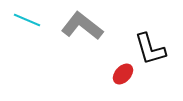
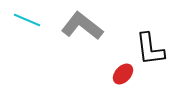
black L-shape: rotated 9 degrees clockwise
